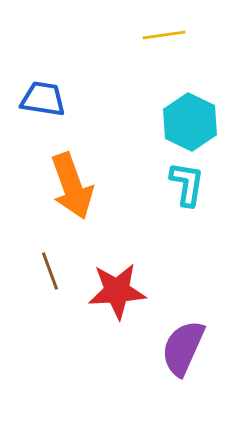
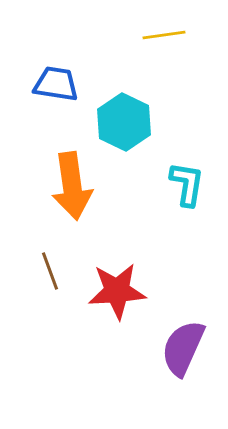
blue trapezoid: moved 13 px right, 15 px up
cyan hexagon: moved 66 px left
orange arrow: rotated 12 degrees clockwise
